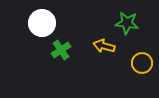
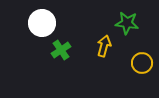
yellow arrow: rotated 90 degrees clockwise
